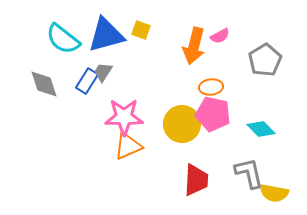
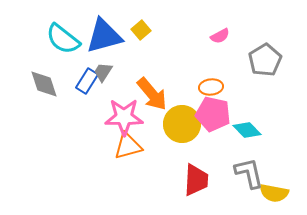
yellow square: rotated 30 degrees clockwise
blue triangle: moved 2 px left, 1 px down
orange arrow: moved 42 px left, 48 px down; rotated 54 degrees counterclockwise
cyan diamond: moved 14 px left, 1 px down
orange triangle: rotated 8 degrees clockwise
